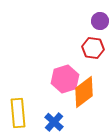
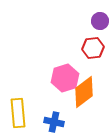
red hexagon: rotated 15 degrees counterclockwise
pink hexagon: moved 1 px up
blue cross: rotated 30 degrees counterclockwise
